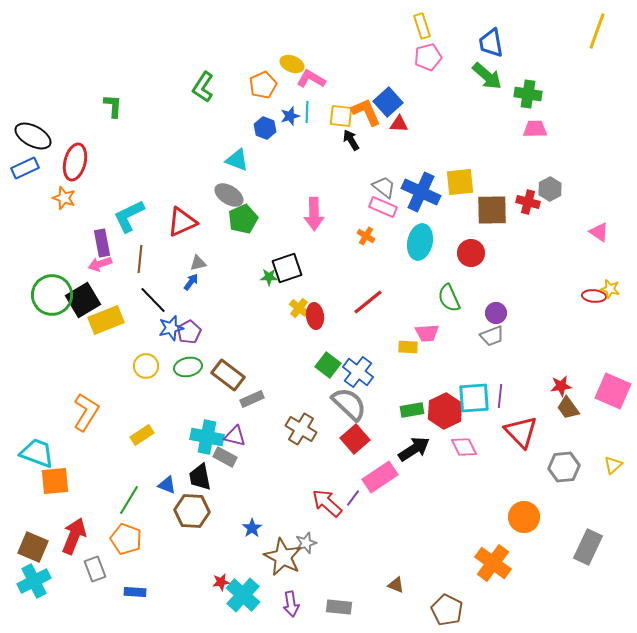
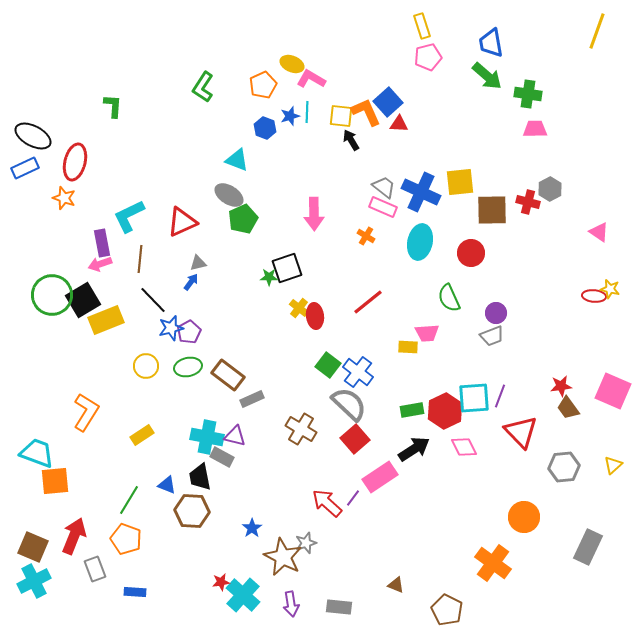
purple line at (500, 396): rotated 15 degrees clockwise
gray rectangle at (225, 457): moved 3 px left
